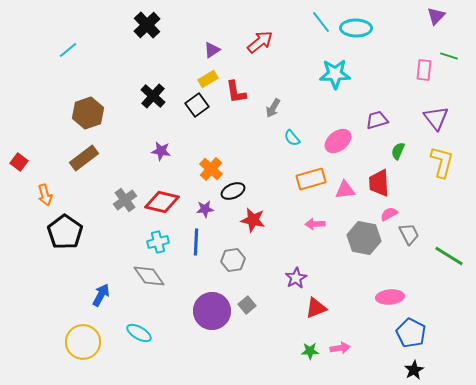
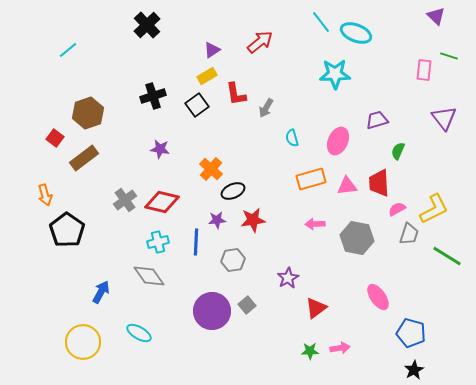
purple triangle at (436, 16): rotated 30 degrees counterclockwise
cyan ellipse at (356, 28): moved 5 px down; rotated 20 degrees clockwise
yellow rectangle at (208, 79): moved 1 px left, 3 px up
red L-shape at (236, 92): moved 2 px down
black cross at (153, 96): rotated 30 degrees clockwise
gray arrow at (273, 108): moved 7 px left
purple triangle at (436, 118): moved 8 px right
cyan semicircle at (292, 138): rotated 24 degrees clockwise
pink ellipse at (338, 141): rotated 28 degrees counterclockwise
purple star at (161, 151): moved 1 px left, 2 px up
red square at (19, 162): moved 36 px right, 24 px up
yellow L-shape at (442, 162): moved 8 px left, 47 px down; rotated 48 degrees clockwise
pink triangle at (345, 190): moved 2 px right, 4 px up
purple star at (205, 209): moved 12 px right, 11 px down
pink semicircle at (389, 214): moved 8 px right, 5 px up
red star at (253, 220): rotated 20 degrees counterclockwise
black pentagon at (65, 232): moved 2 px right, 2 px up
gray trapezoid at (409, 234): rotated 45 degrees clockwise
gray hexagon at (364, 238): moved 7 px left
green line at (449, 256): moved 2 px left
purple star at (296, 278): moved 8 px left
blue arrow at (101, 295): moved 3 px up
pink ellipse at (390, 297): moved 12 px left; rotated 60 degrees clockwise
red triangle at (316, 308): rotated 15 degrees counterclockwise
blue pentagon at (411, 333): rotated 12 degrees counterclockwise
